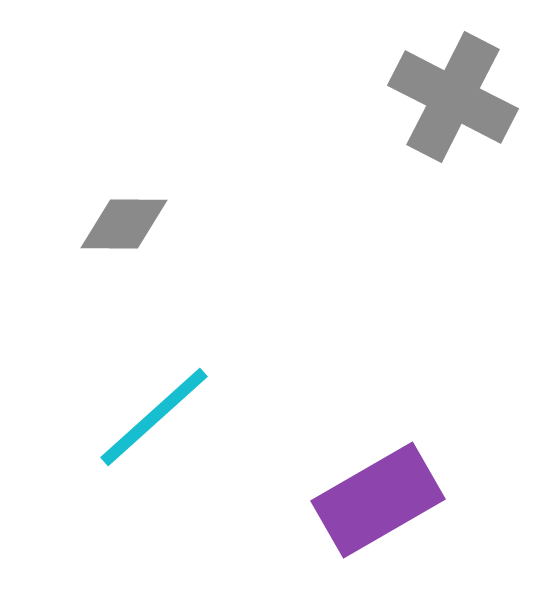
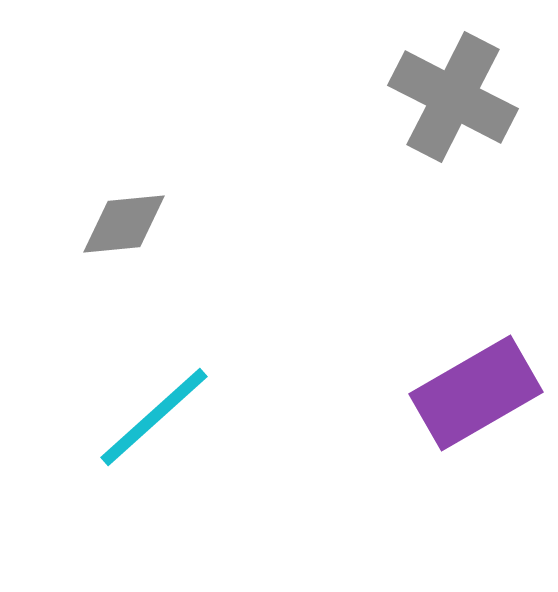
gray diamond: rotated 6 degrees counterclockwise
purple rectangle: moved 98 px right, 107 px up
